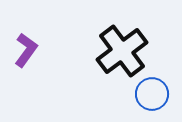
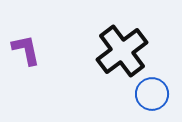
purple L-shape: rotated 48 degrees counterclockwise
